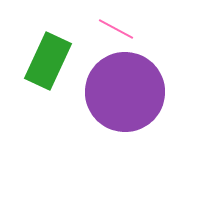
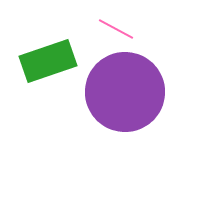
green rectangle: rotated 46 degrees clockwise
